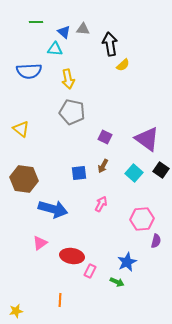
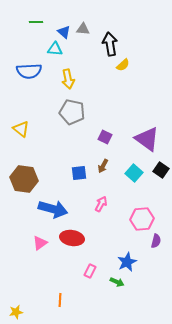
red ellipse: moved 18 px up
yellow star: moved 1 px down
